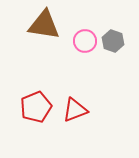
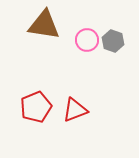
pink circle: moved 2 px right, 1 px up
